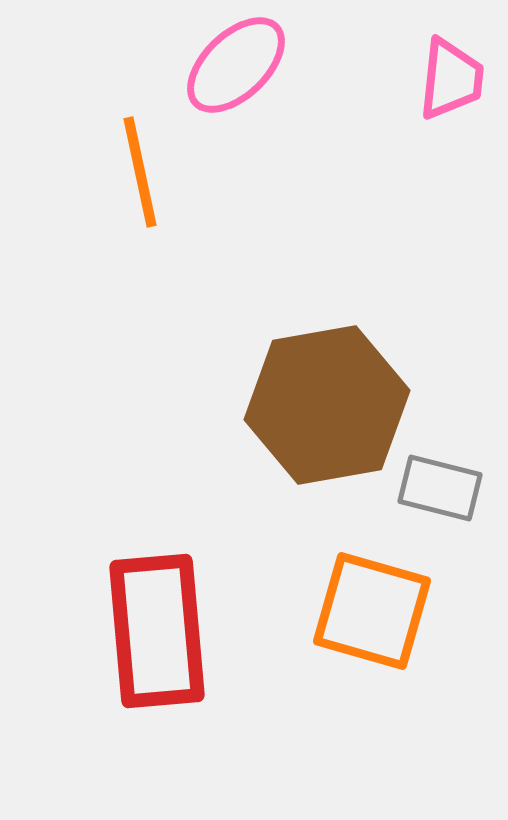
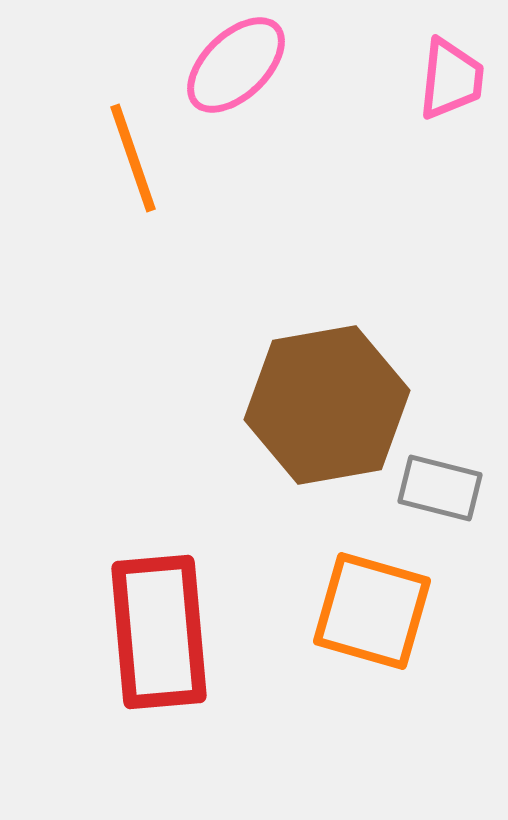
orange line: moved 7 px left, 14 px up; rotated 7 degrees counterclockwise
red rectangle: moved 2 px right, 1 px down
